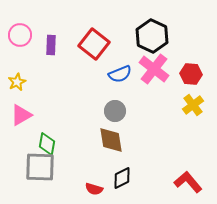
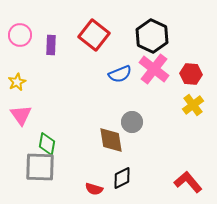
red square: moved 9 px up
gray circle: moved 17 px right, 11 px down
pink triangle: rotated 35 degrees counterclockwise
